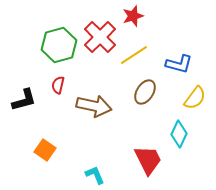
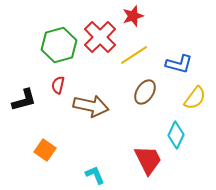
brown arrow: moved 3 px left
cyan diamond: moved 3 px left, 1 px down
